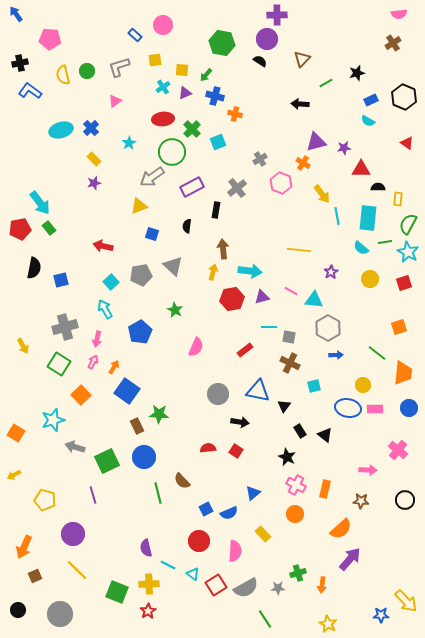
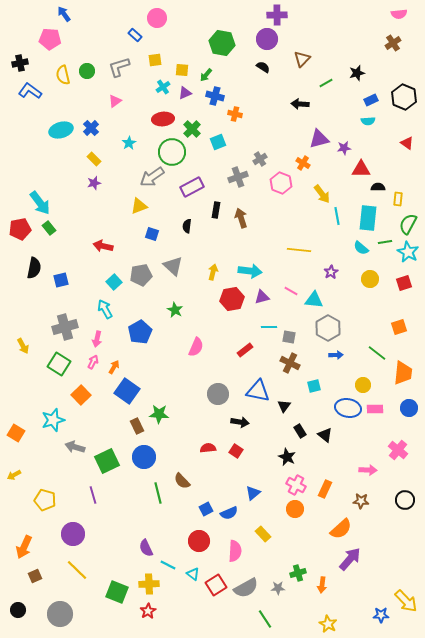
blue arrow at (16, 14): moved 48 px right
pink circle at (163, 25): moved 6 px left, 7 px up
black semicircle at (260, 61): moved 3 px right, 6 px down
cyan semicircle at (368, 121): rotated 32 degrees counterclockwise
purple triangle at (316, 142): moved 3 px right, 3 px up
gray cross at (237, 188): moved 1 px right, 11 px up; rotated 18 degrees clockwise
brown arrow at (223, 249): moved 18 px right, 31 px up; rotated 12 degrees counterclockwise
cyan square at (111, 282): moved 3 px right
orange rectangle at (325, 489): rotated 12 degrees clockwise
orange circle at (295, 514): moved 5 px up
purple semicircle at (146, 548): rotated 12 degrees counterclockwise
